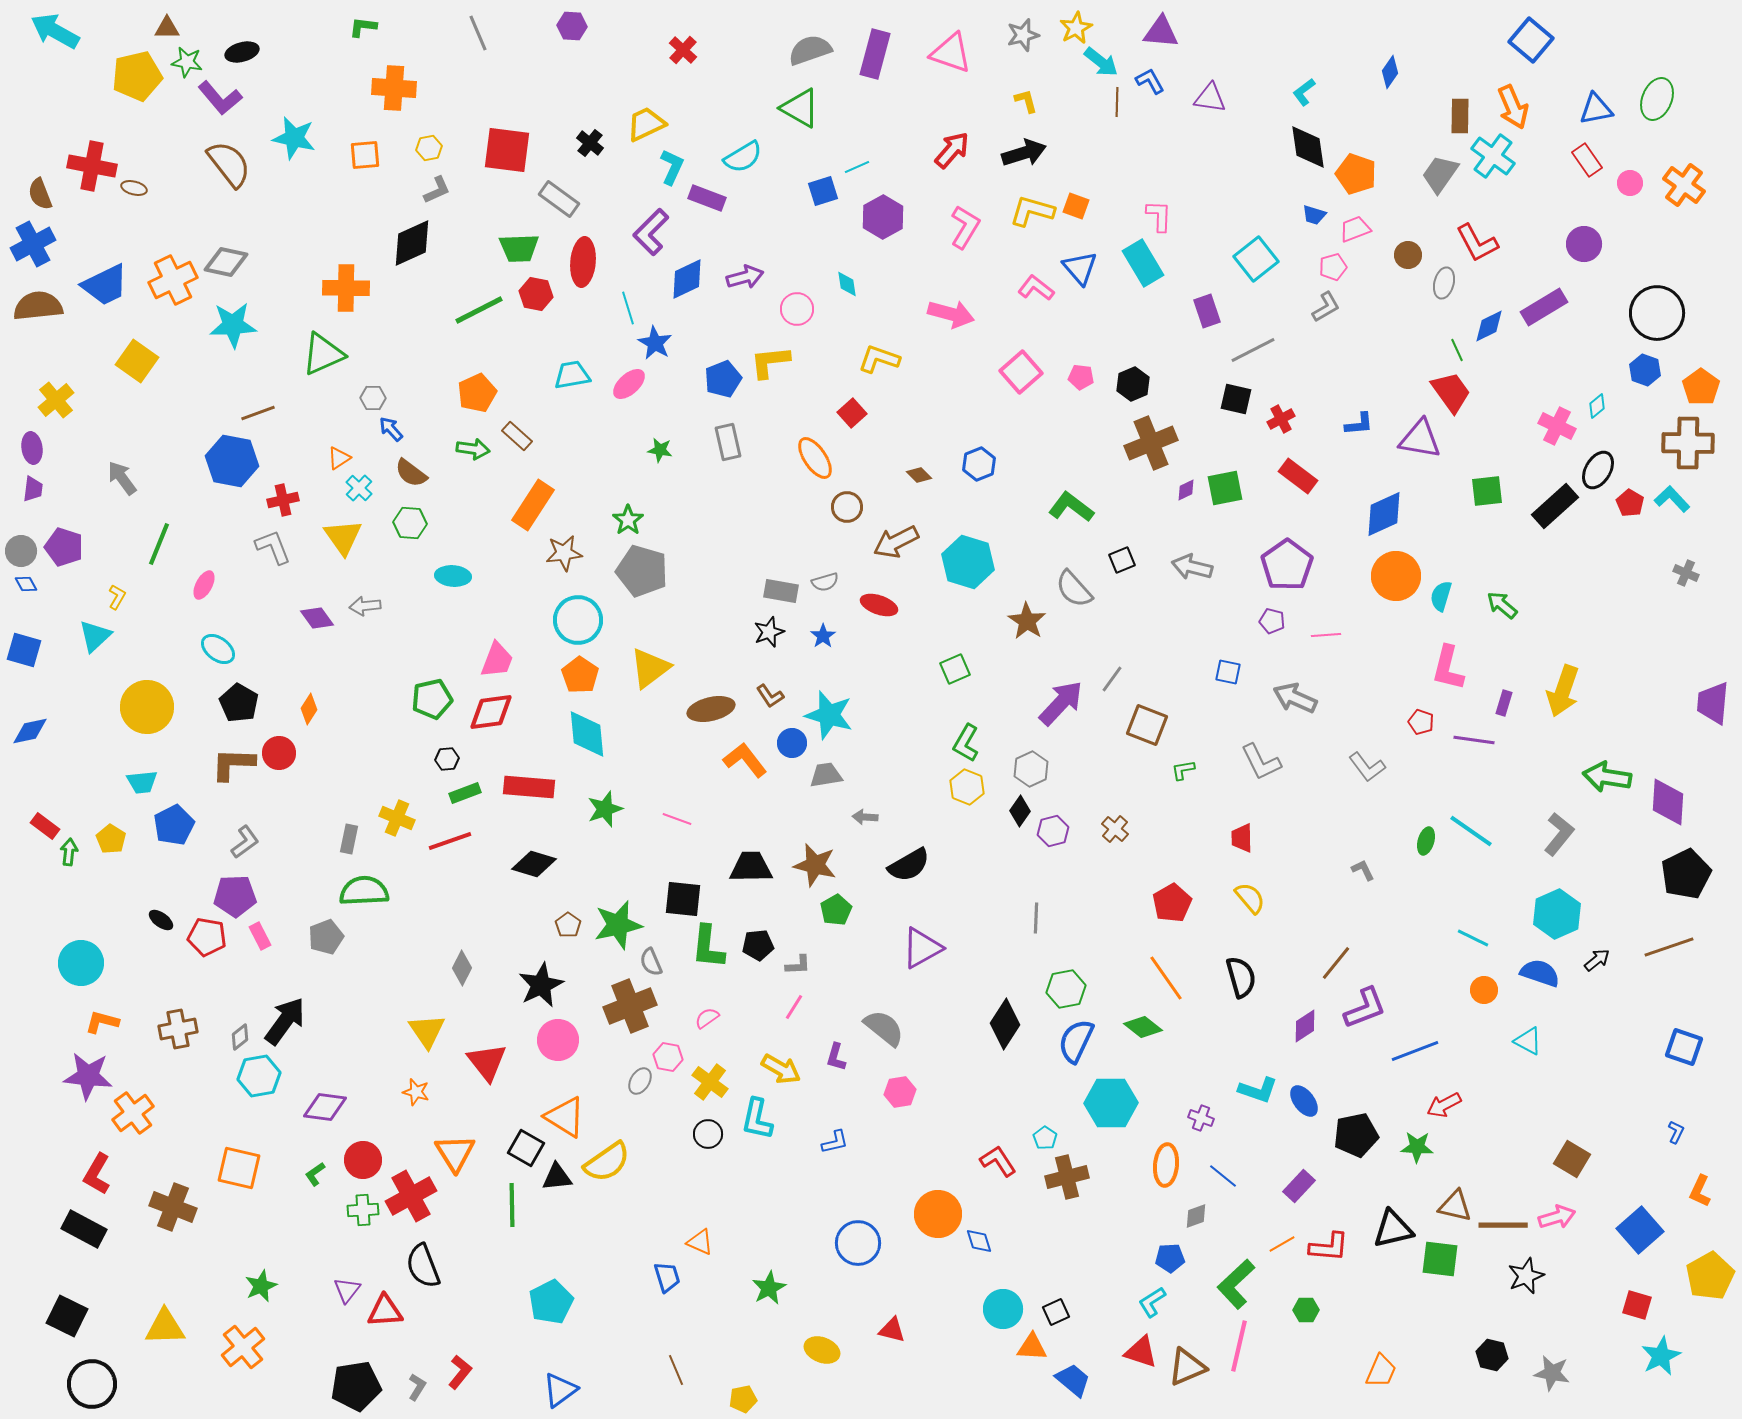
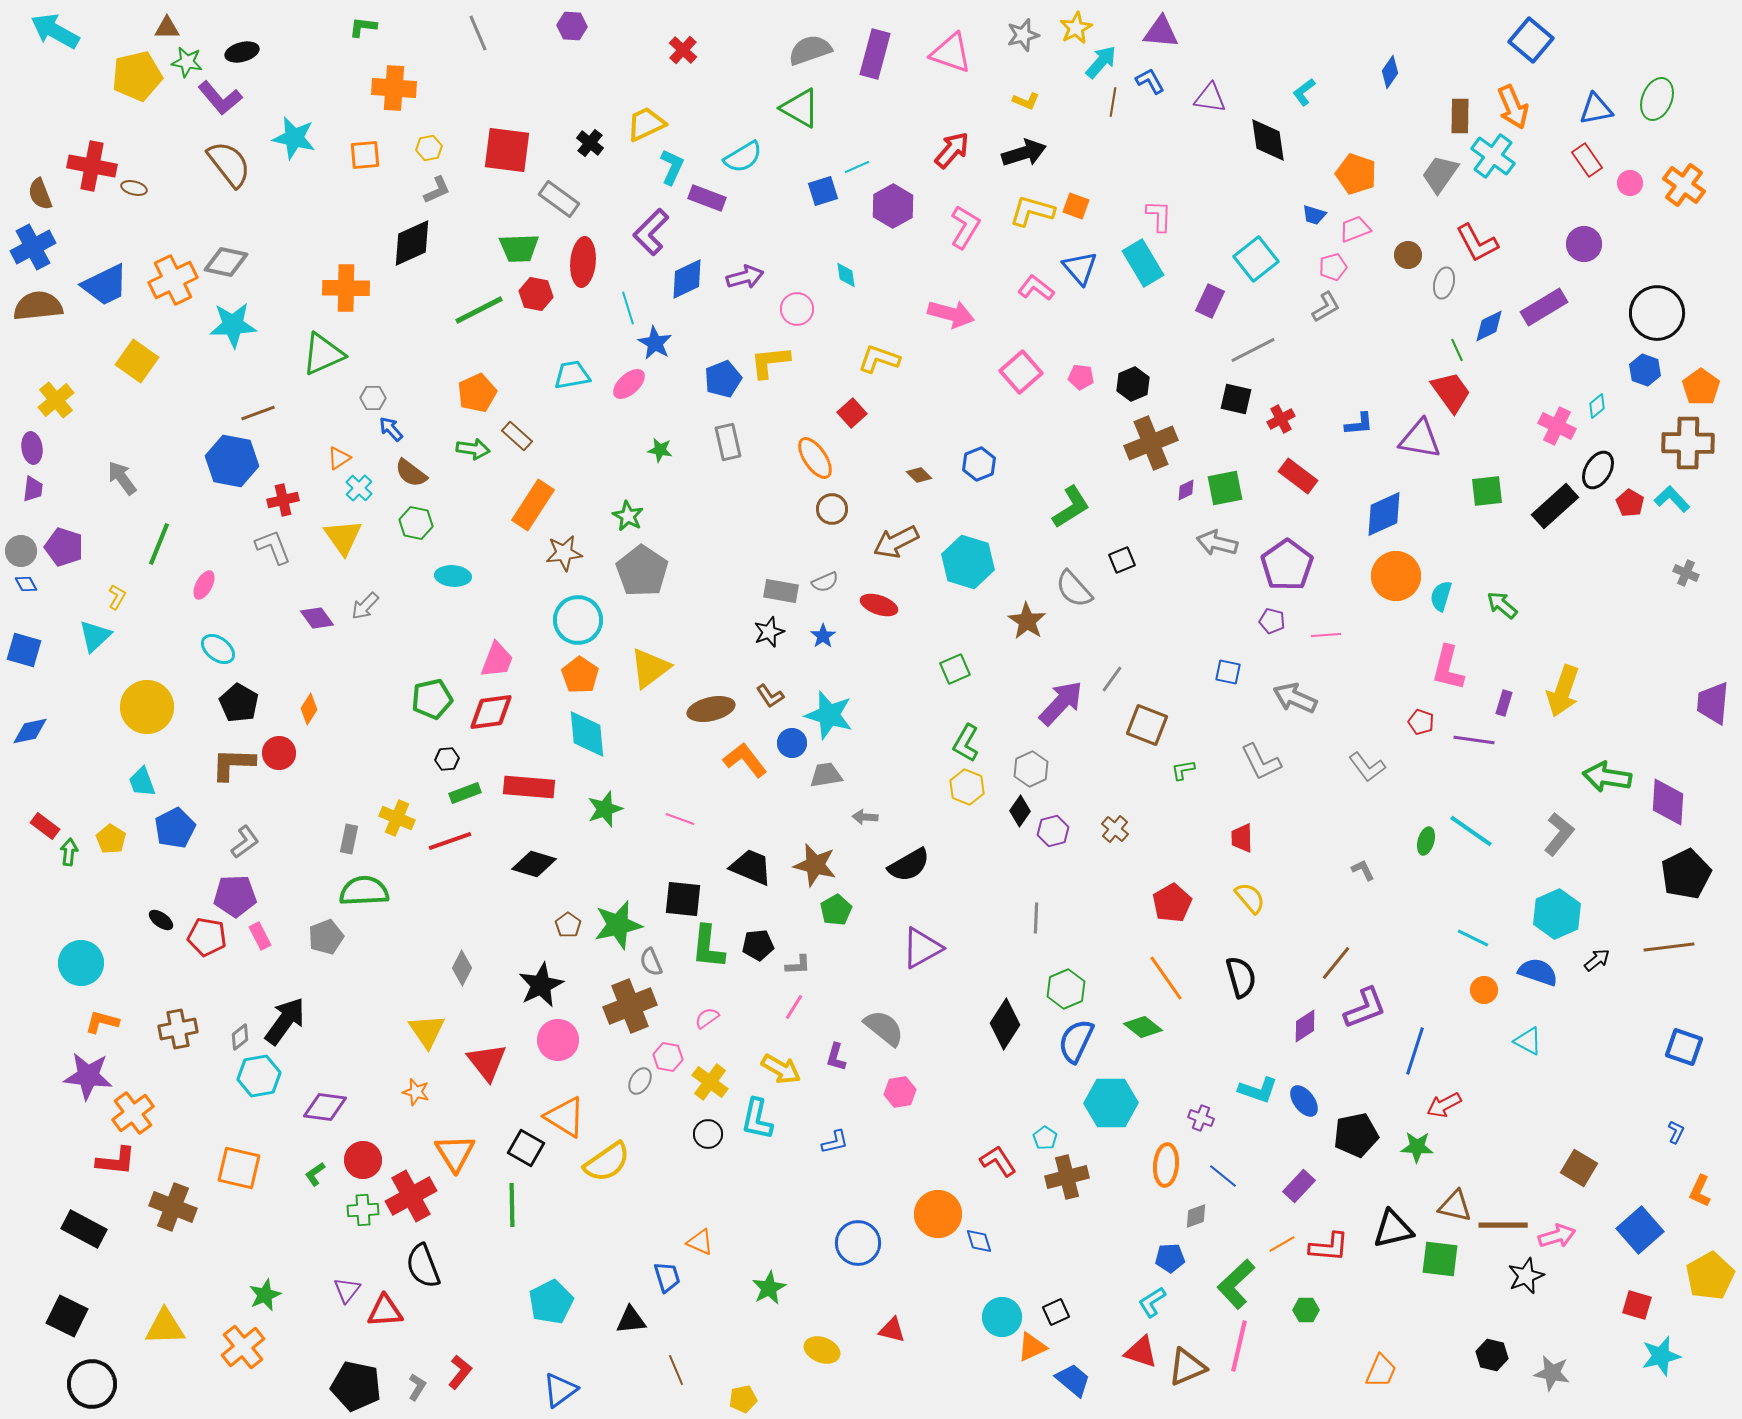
cyan arrow at (1101, 62): rotated 87 degrees counterclockwise
yellow L-shape at (1026, 101): rotated 128 degrees clockwise
brown line at (1117, 102): moved 4 px left; rotated 8 degrees clockwise
black diamond at (1308, 147): moved 40 px left, 7 px up
purple hexagon at (883, 217): moved 10 px right, 11 px up
blue cross at (33, 244): moved 3 px down
cyan diamond at (847, 284): moved 1 px left, 9 px up
purple rectangle at (1207, 311): moved 3 px right, 10 px up; rotated 44 degrees clockwise
brown circle at (847, 507): moved 15 px left, 2 px down
green L-shape at (1071, 507): rotated 111 degrees clockwise
green star at (628, 520): moved 4 px up; rotated 8 degrees counterclockwise
green hexagon at (410, 523): moved 6 px right; rotated 8 degrees clockwise
gray arrow at (1192, 567): moved 25 px right, 24 px up
gray pentagon at (642, 571): rotated 18 degrees clockwise
gray semicircle at (825, 582): rotated 8 degrees counterclockwise
gray arrow at (365, 606): rotated 40 degrees counterclockwise
cyan trapezoid at (142, 782): rotated 76 degrees clockwise
pink line at (677, 819): moved 3 px right
blue pentagon at (174, 825): moved 1 px right, 3 px down
black trapezoid at (751, 867): rotated 24 degrees clockwise
brown line at (1669, 947): rotated 12 degrees clockwise
blue semicircle at (1540, 973): moved 2 px left, 1 px up
green hexagon at (1066, 989): rotated 12 degrees counterclockwise
blue line at (1415, 1051): rotated 51 degrees counterclockwise
brown square at (1572, 1159): moved 7 px right, 9 px down
red L-shape at (97, 1174): moved 19 px right, 13 px up; rotated 114 degrees counterclockwise
black triangle at (557, 1177): moved 74 px right, 143 px down
pink arrow at (1557, 1217): moved 19 px down
green star at (261, 1286): moved 4 px right, 9 px down
cyan circle at (1003, 1309): moved 1 px left, 8 px down
orange triangle at (1032, 1347): rotated 28 degrees counterclockwise
cyan star at (1661, 1356): rotated 12 degrees clockwise
black pentagon at (356, 1386): rotated 21 degrees clockwise
